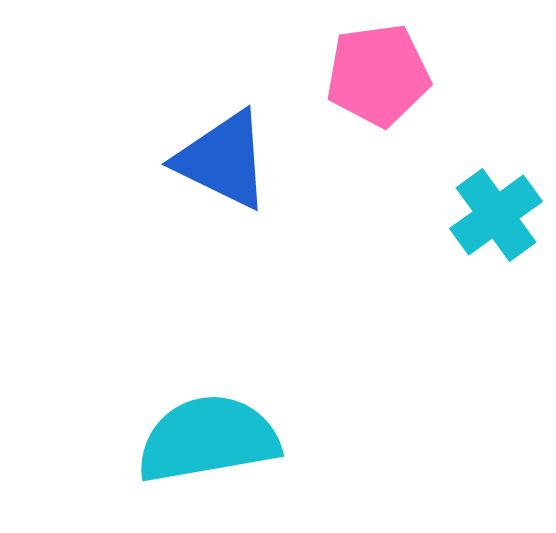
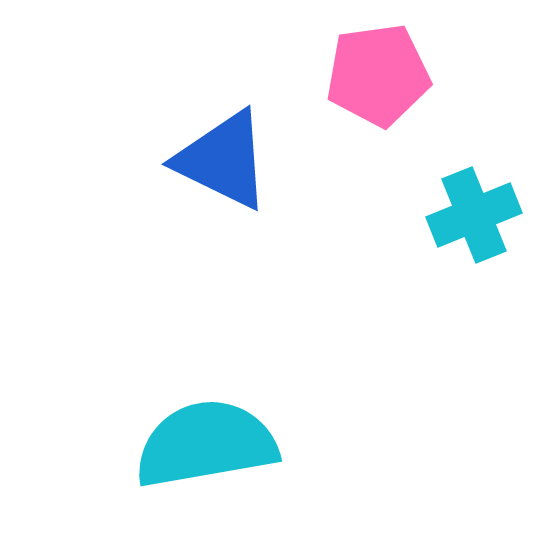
cyan cross: moved 22 px left; rotated 14 degrees clockwise
cyan semicircle: moved 2 px left, 5 px down
